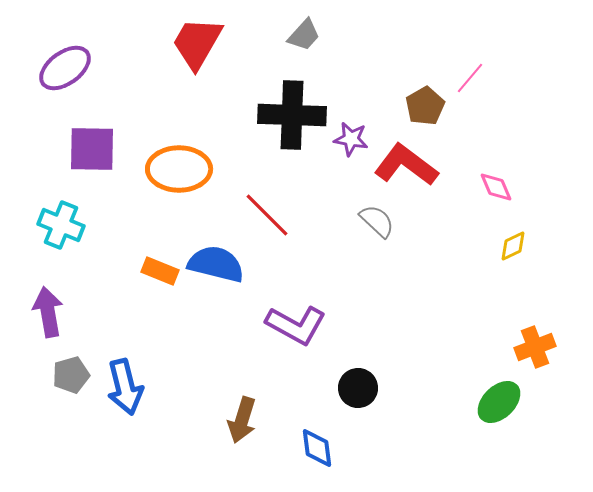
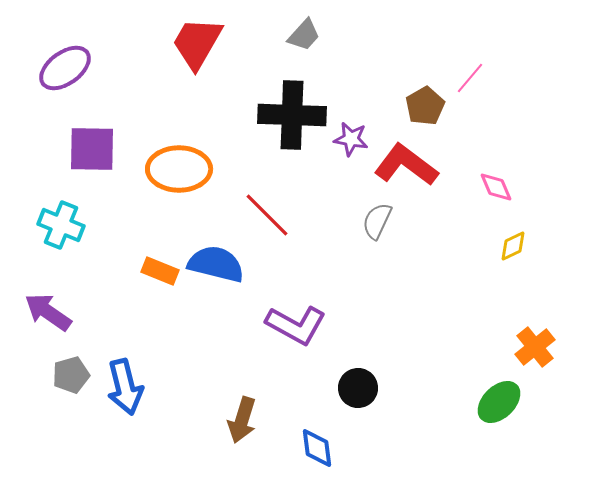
gray semicircle: rotated 108 degrees counterclockwise
purple arrow: rotated 45 degrees counterclockwise
orange cross: rotated 18 degrees counterclockwise
